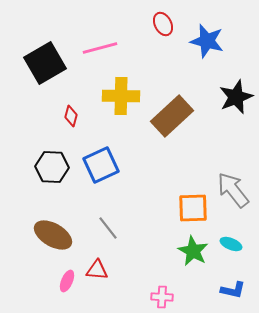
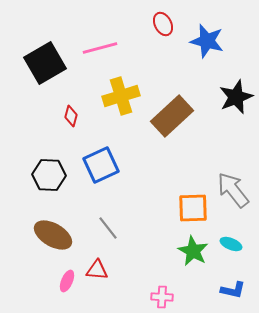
yellow cross: rotated 18 degrees counterclockwise
black hexagon: moved 3 px left, 8 px down
